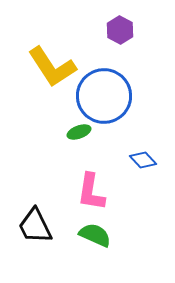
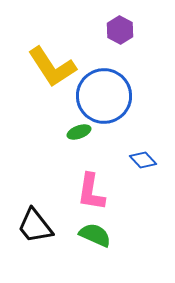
black trapezoid: rotated 12 degrees counterclockwise
